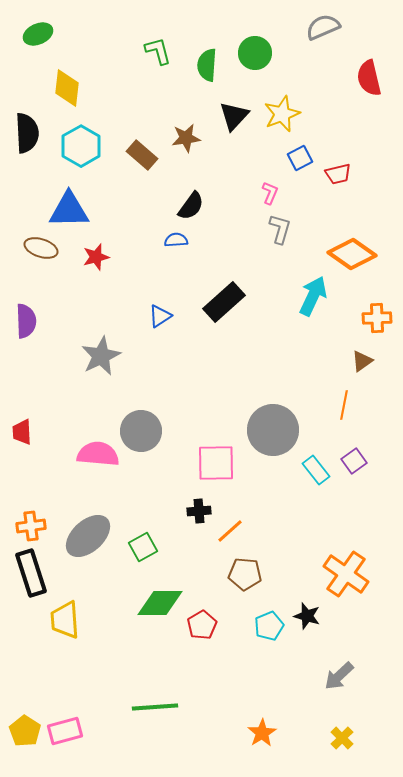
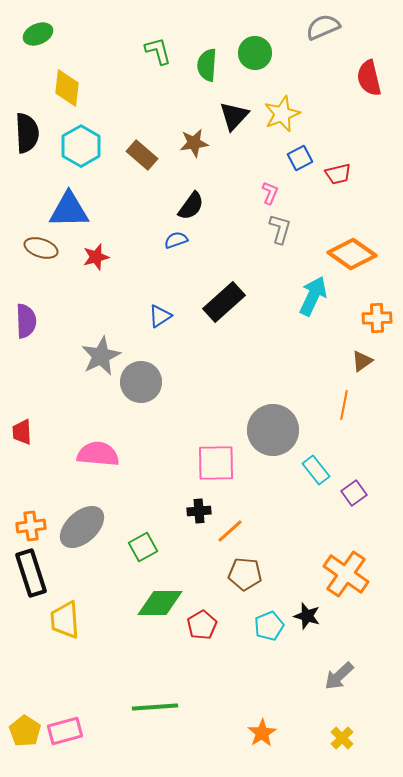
brown star at (186, 138): moved 8 px right, 5 px down
blue semicircle at (176, 240): rotated 15 degrees counterclockwise
gray circle at (141, 431): moved 49 px up
purple square at (354, 461): moved 32 px down
gray ellipse at (88, 536): moved 6 px left, 9 px up
